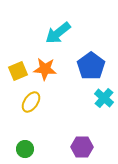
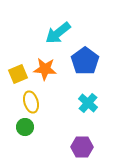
blue pentagon: moved 6 px left, 5 px up
yellow square: moved 3 px down
cyan cross: moved 16 px left, 5 px down
yellow ellipse: rotated 50 degrees counterclockwise
green circle: moved 22 px up
